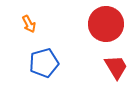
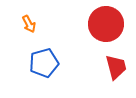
red trapezoid: rotated 16 degrees clockwise
